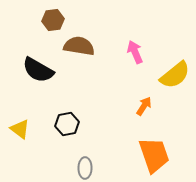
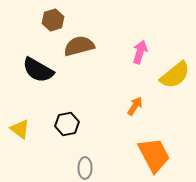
brown hexagon: rotated 10 degrees counterclockwise
brown semicircle: rotated 24 degrees counterclockwise
pink arrow: moved 5 px right; rotated 40 degrees clockwise
orange arrow: moved 9 px left
orange trapezoid: rotated 9 degrees counterclockwise
